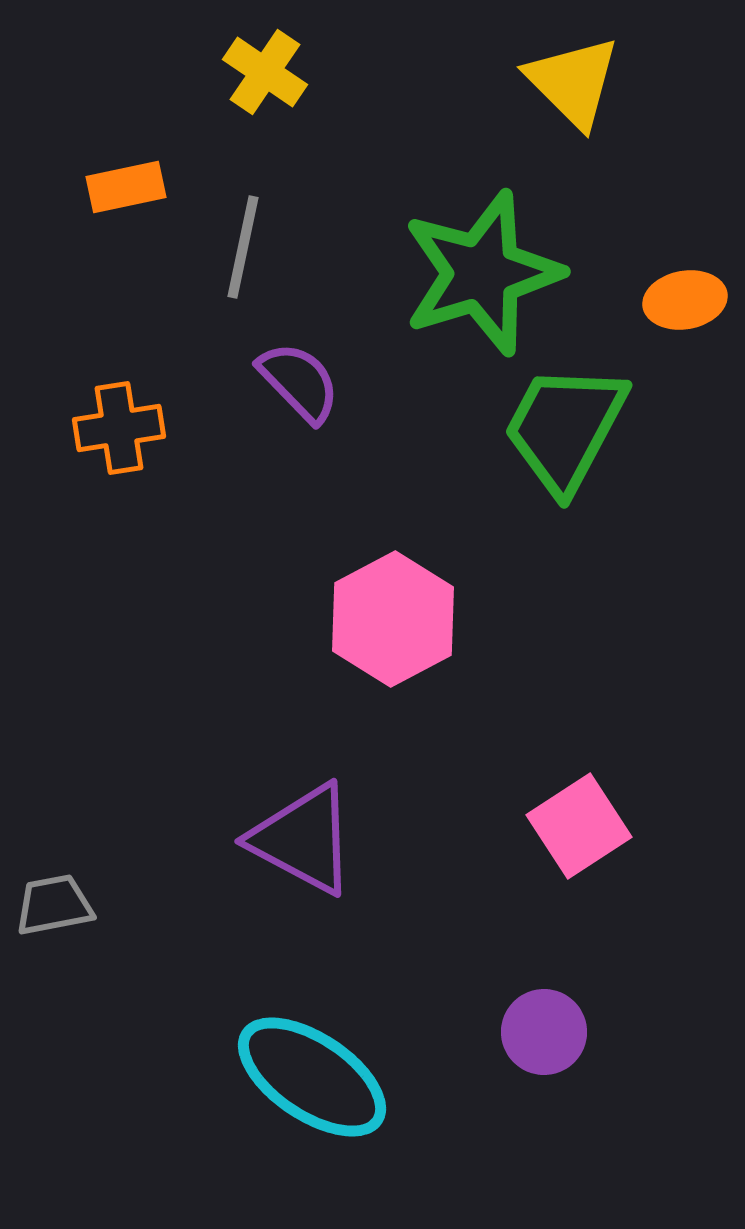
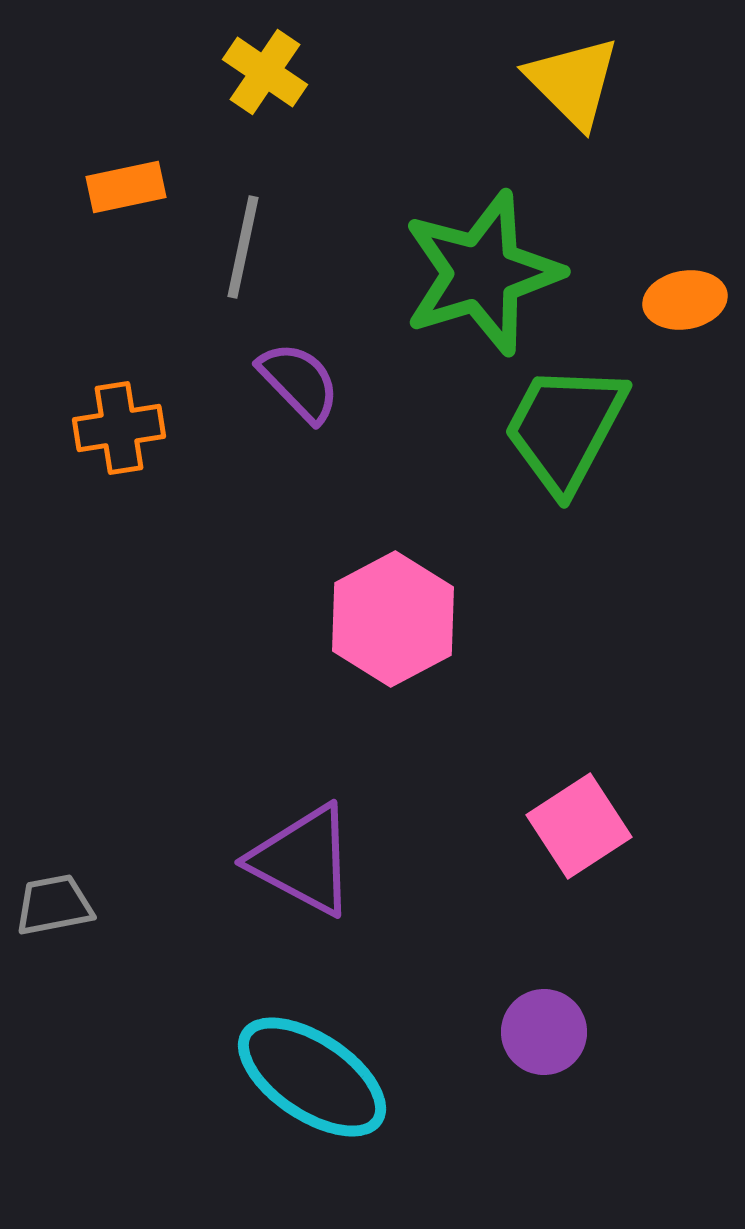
purple triangle: moved 21 px down
